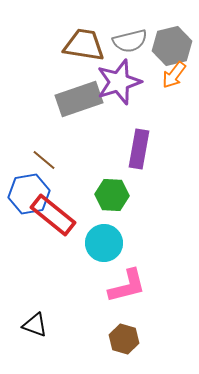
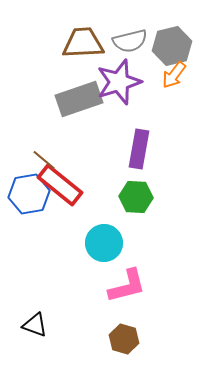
brown trapezoid: moved 1 px left, 2 px up; rotated 12 degrees counterclockwise
green hexagon: moved 24 px right, 2 px down
red rectangle: moved 7 px right, 30 px up
